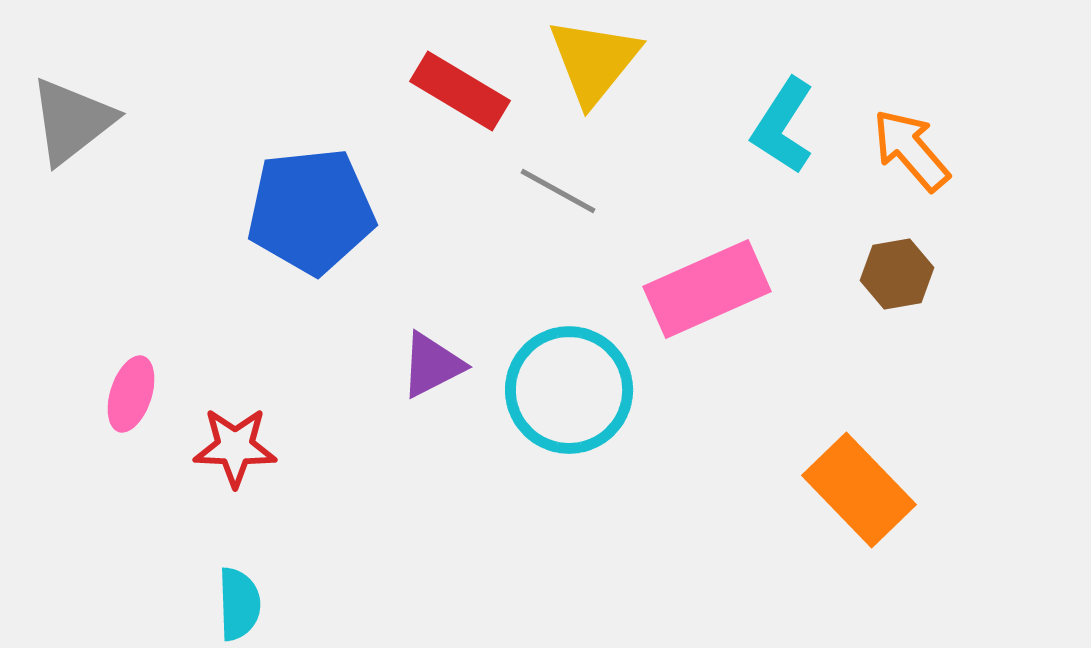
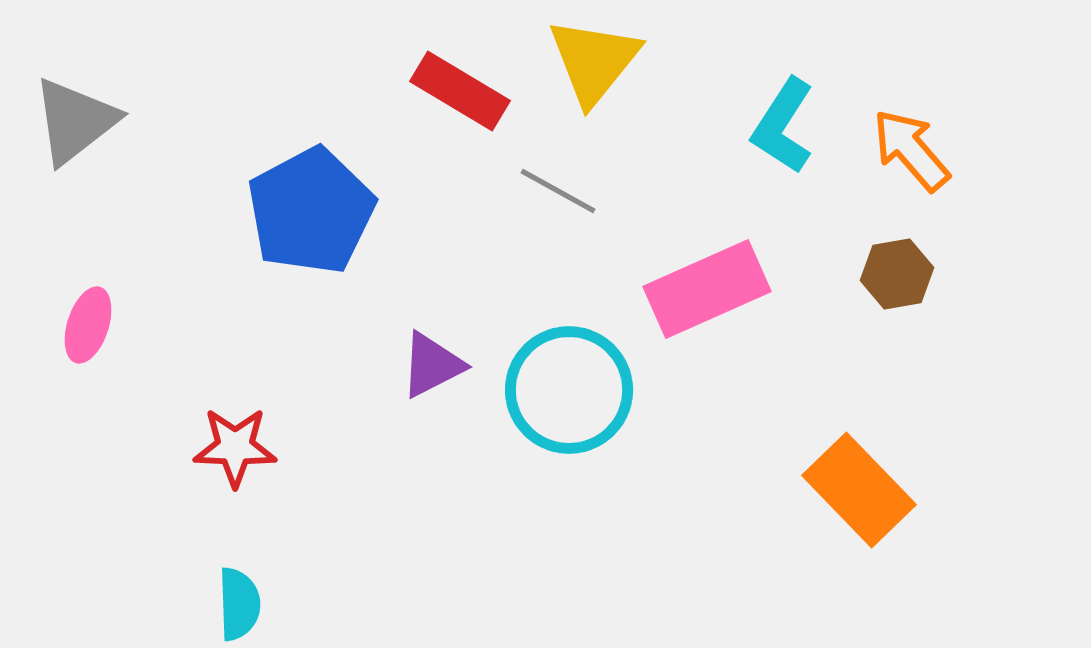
gray triangle: moved 3 px right
blue pentagon: rotated 22 degrees counterclockwise
pink ellipse: moved 43 px left, 69 px up
